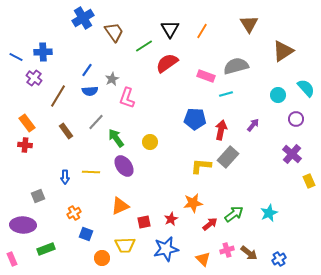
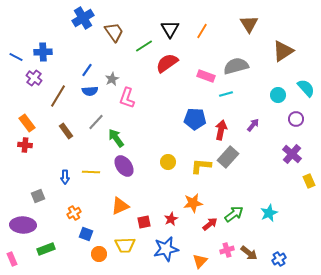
yellow circle at (150, 142): moved 18 px right, 20 px down
orange circle at (102, 258): moved 3 px left, 4 px up
orange triangle at (203, 259): moved 3 px left, 2 px down; rotated 28 degrees clockwise
